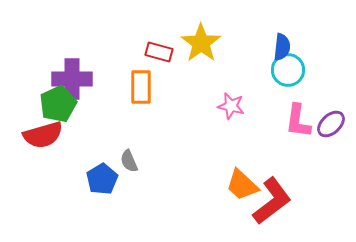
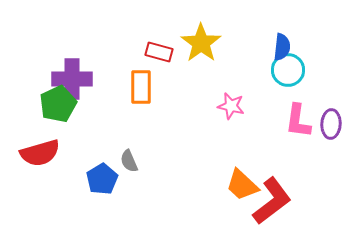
purple ellipse: rotated 44 degrees counterclockwise
red semicircle: moved 3 px left, 18 px down
